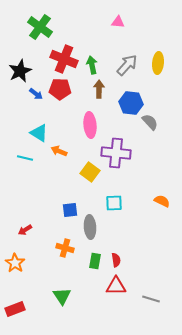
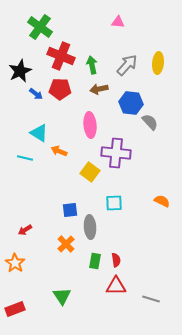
red cross: moved 3 px left, 3 px up
brown arrow: rotated 102 degrees counterclockwise
orange cross: moved 1 px right, 4 px up; rotated 30 degrees clockwise
